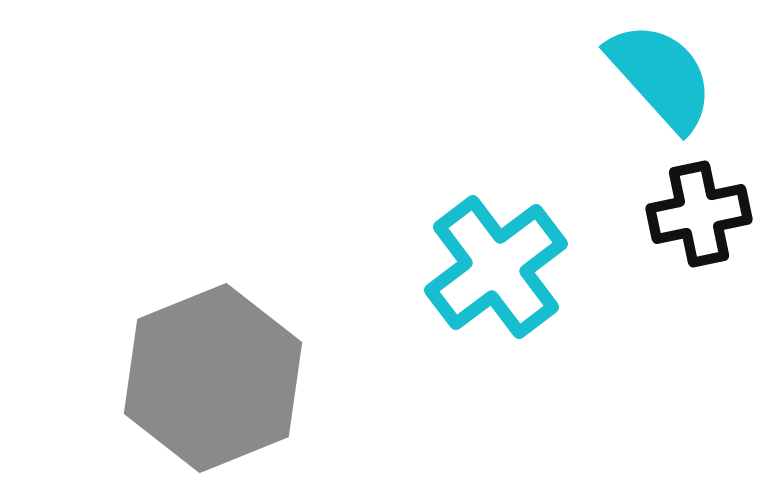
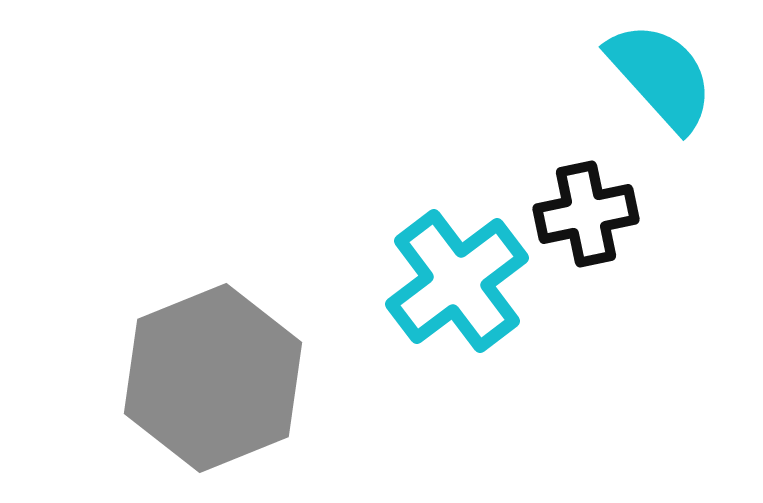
black cross: moved 113 px left
cyan cross: moved 39 px left, 14 px down
